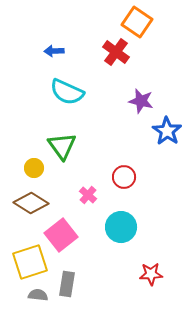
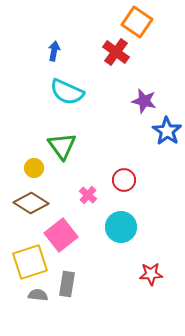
blue arrow: rotated 102 degrees clockwise
purple star: moved 3 px right
red circle: moved 3 px down
